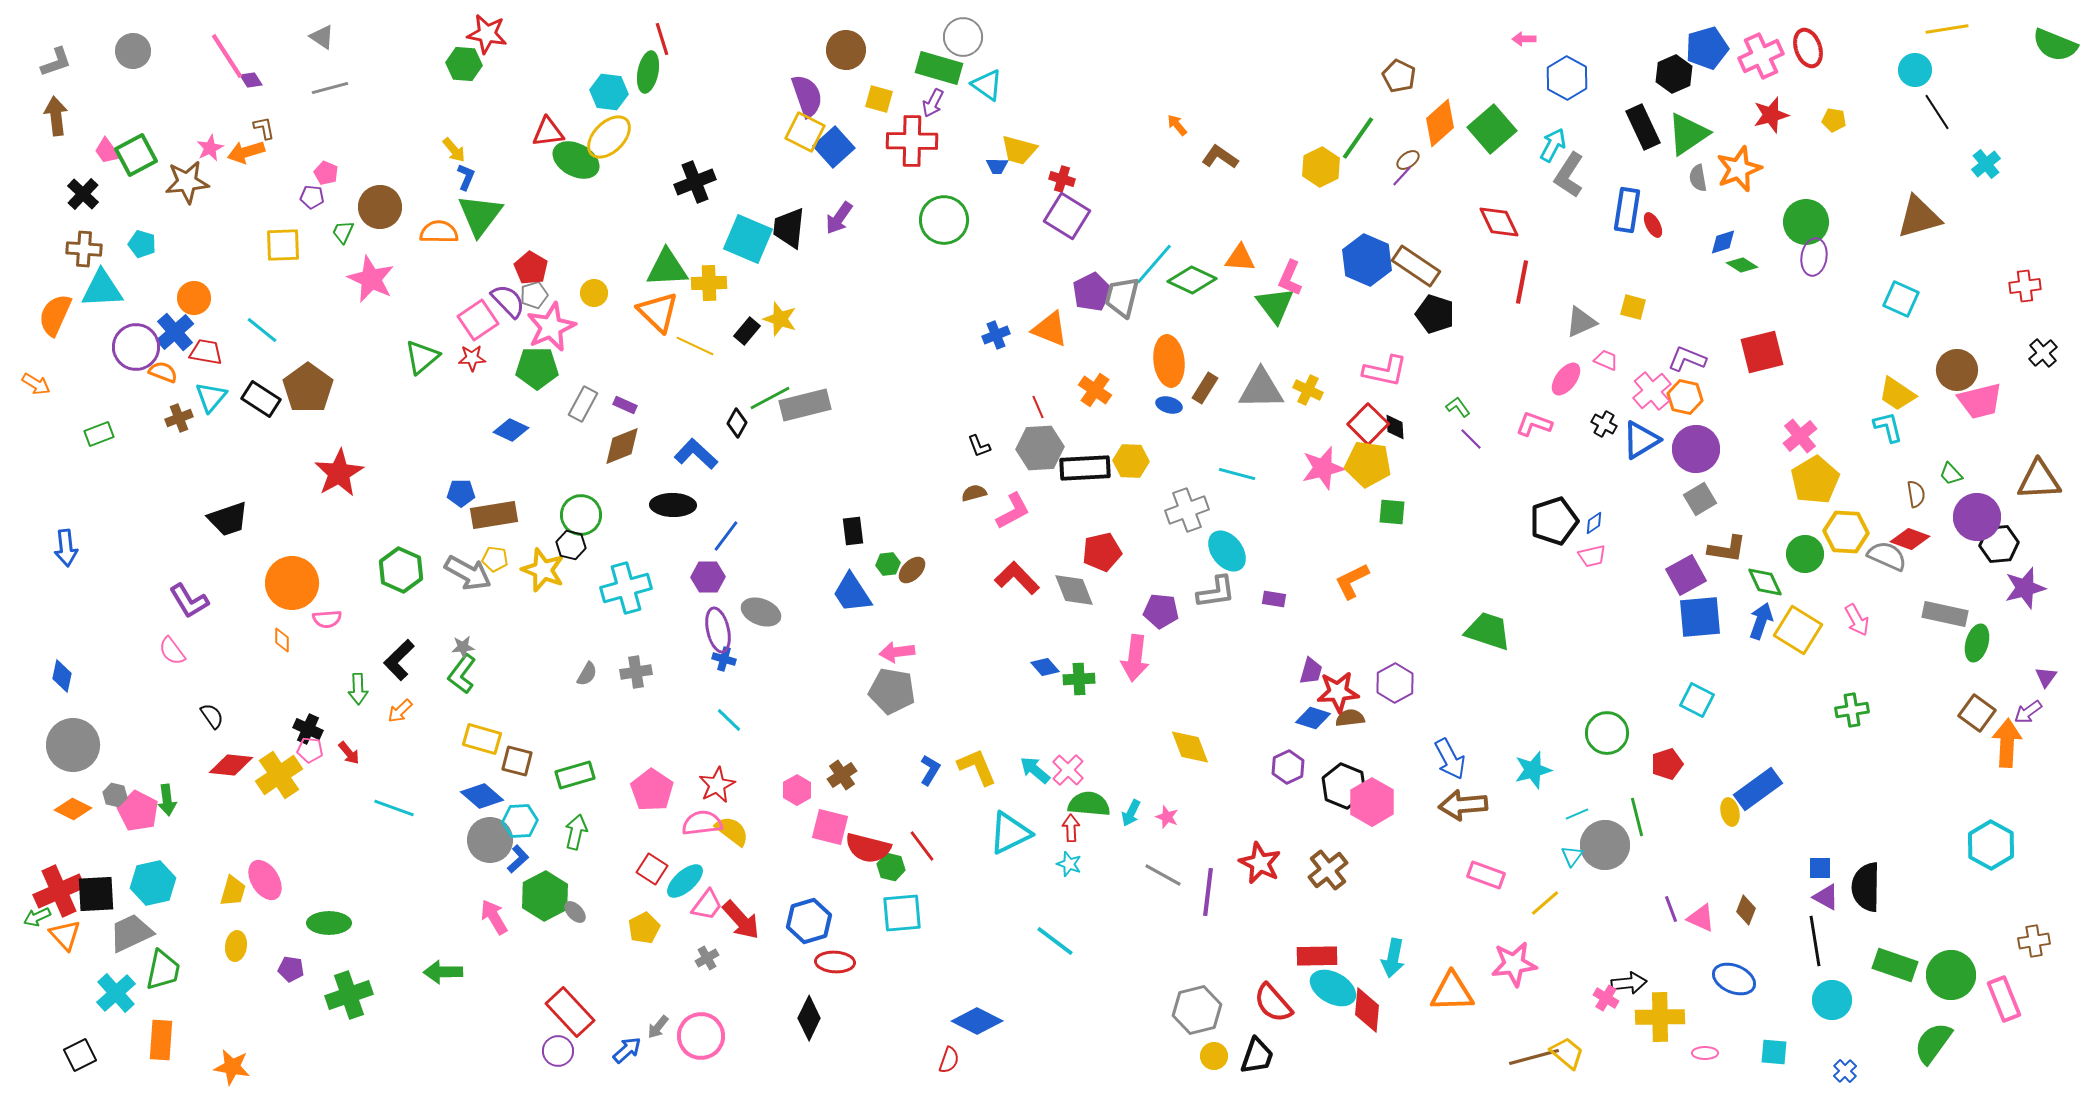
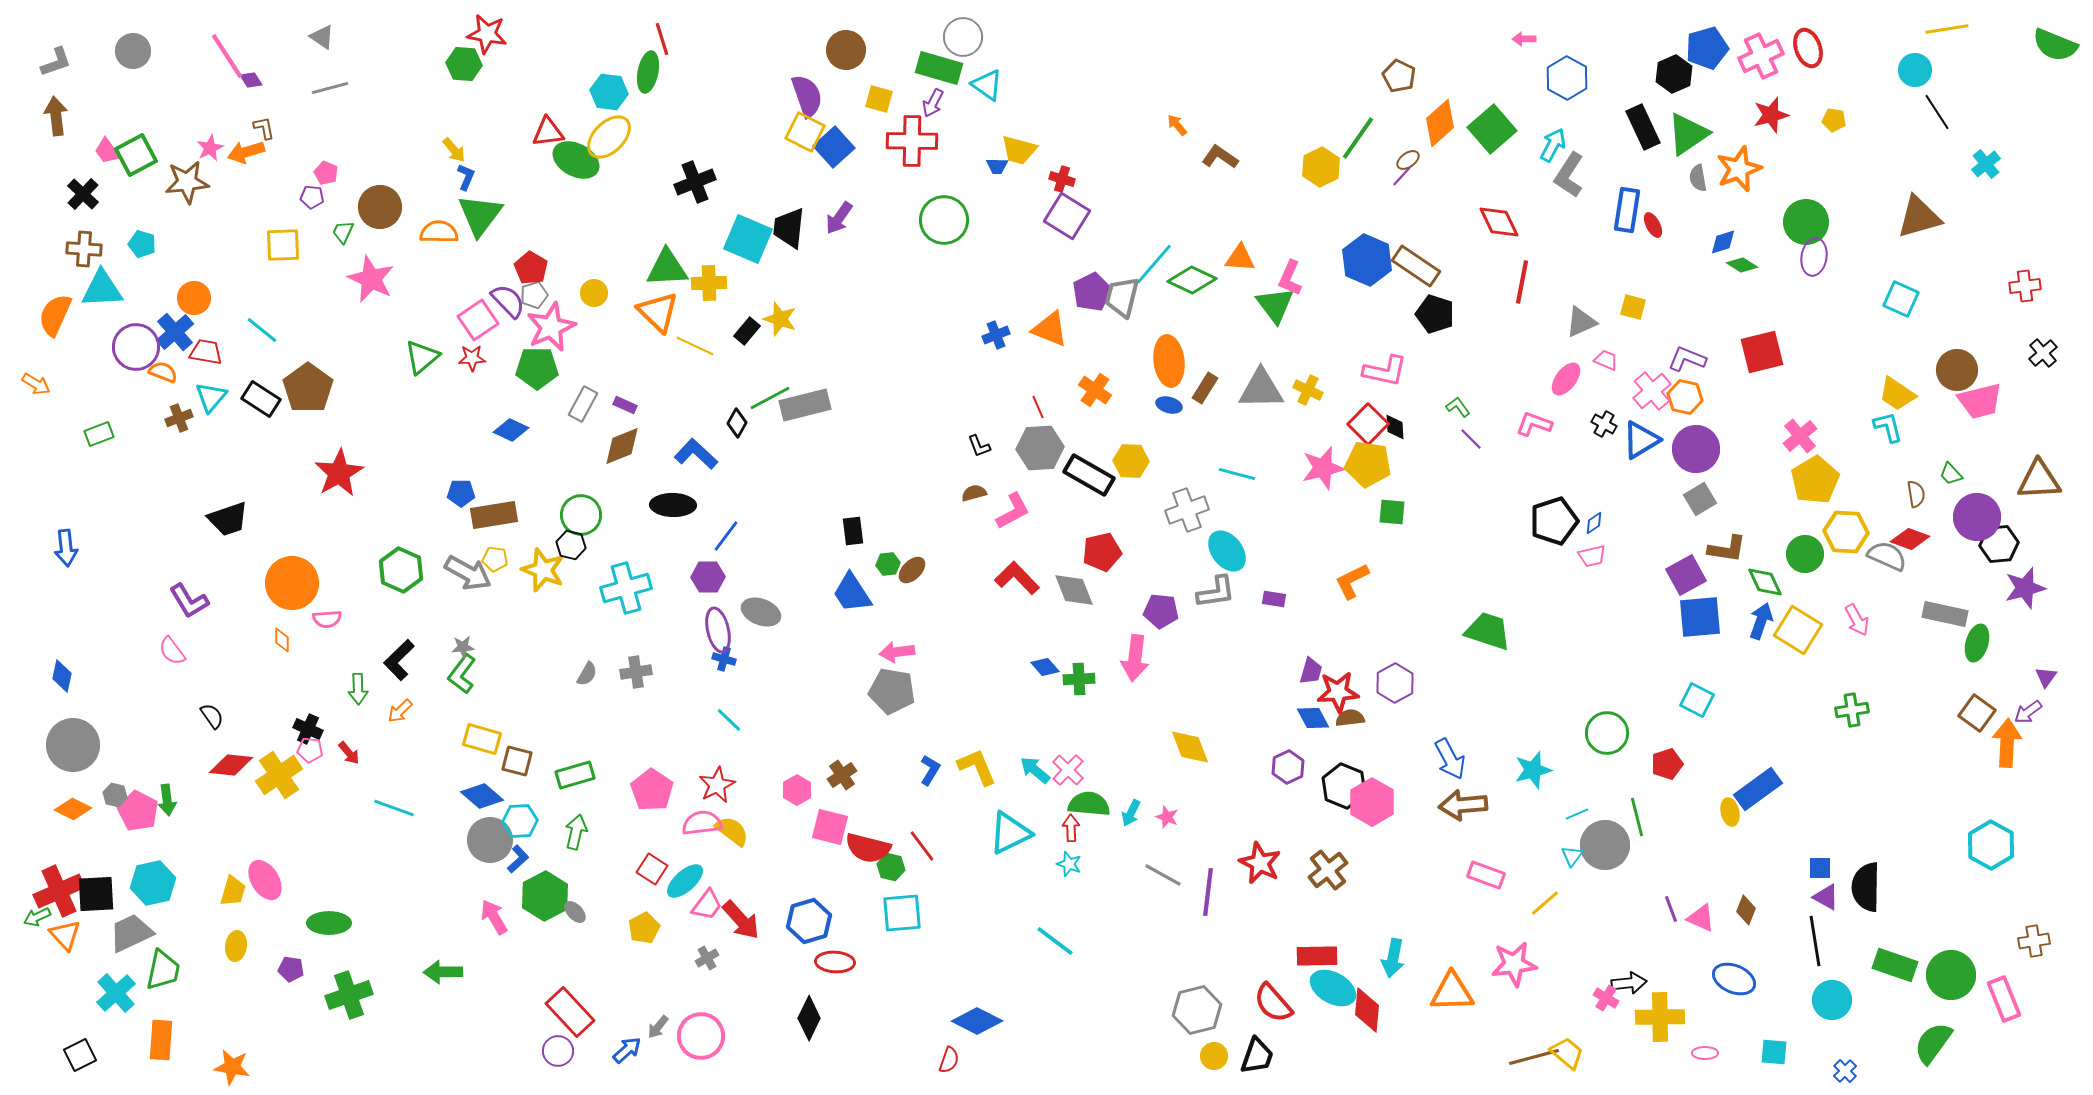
black rectangle at (1085, 468): moved 4 px right, 7 px down; rotated 33 degrees clockwise
blue diamond at (1313, 718): rotated 44 degrees clockwise
